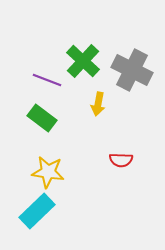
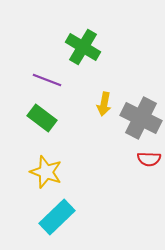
green cross: moved 14 px up; rotated 12 degrees counterclockwise
gray cross: moved 9 px right, 48 px down
yellow arrow: moved 6 px right
red semicircle: moved 28 px right, 1 px up
yellow star: moved 2 px left; rotated 12 degrees clockwise
cyan rectangle: moved 20 px right, 6 px down
